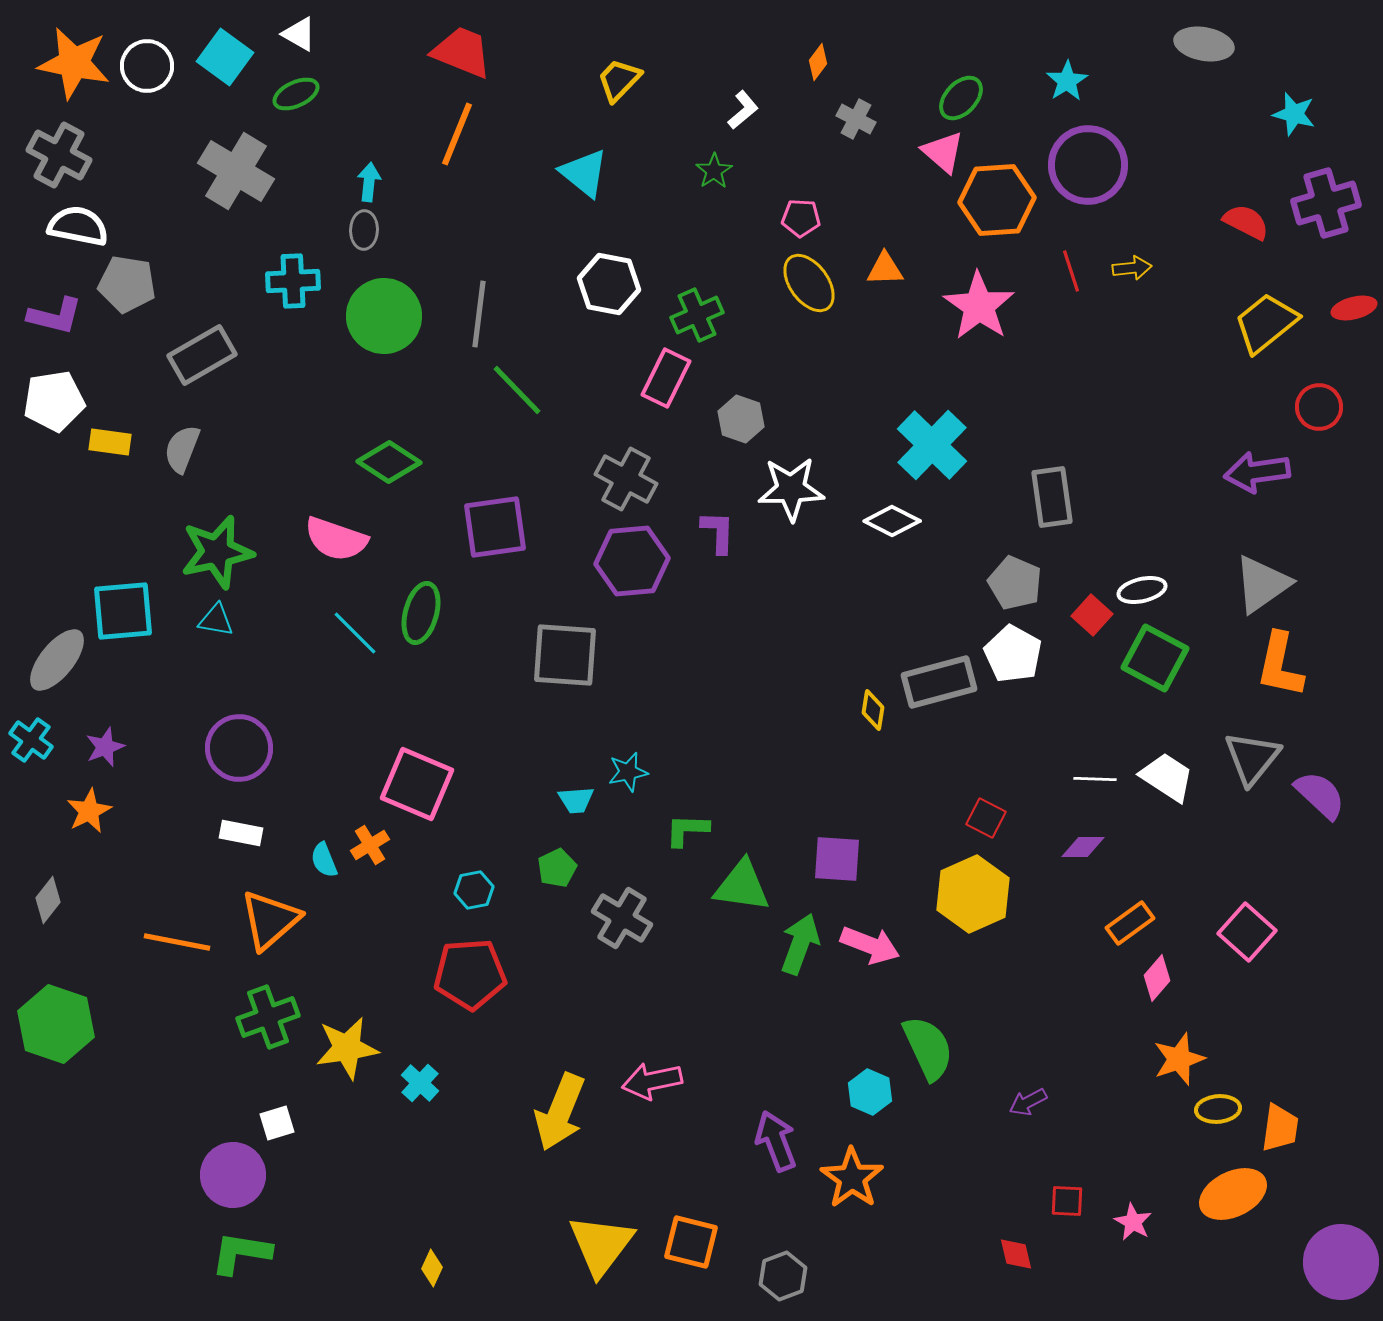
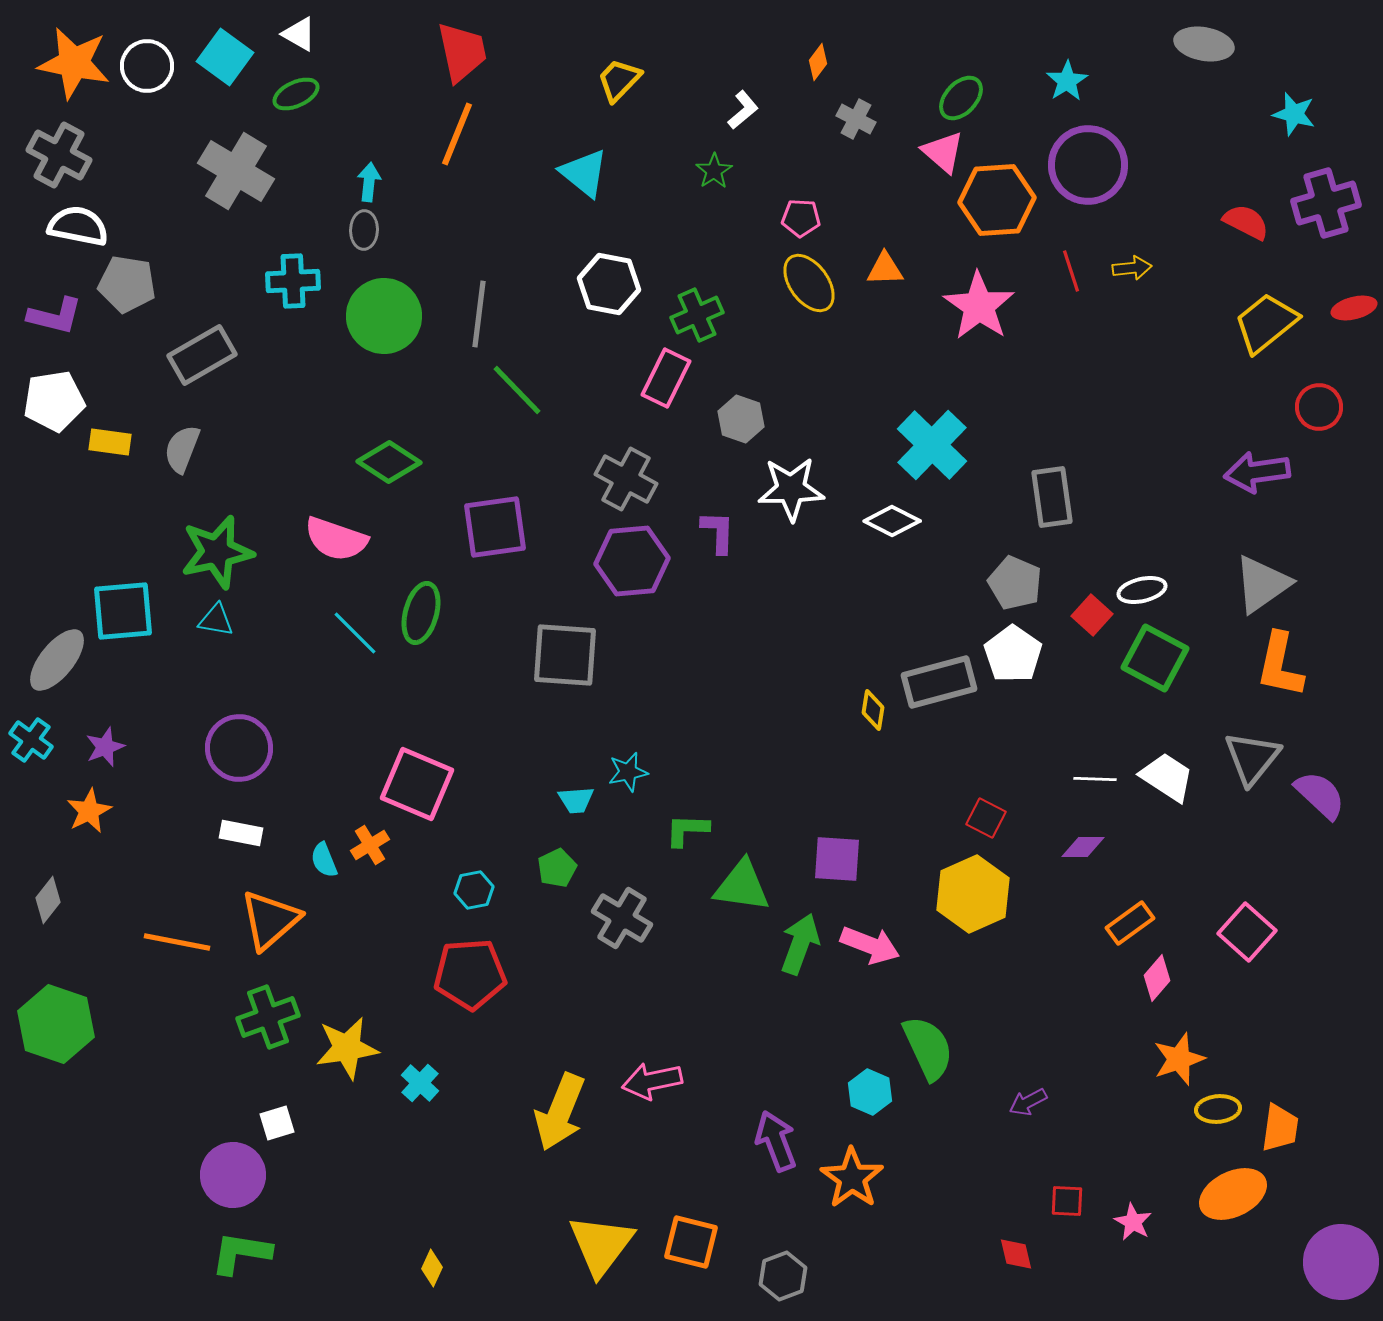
red trapezoid at (462, 52): rotated 56 degrees clockwise
white pentagon at (1013, 654): rotated 6 degrees clockwise
